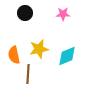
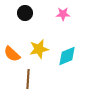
orange semicircle: moved 2 px left, 1 px up; rotated 36 degrees counterclockwise
brown line: moved 5 px down
